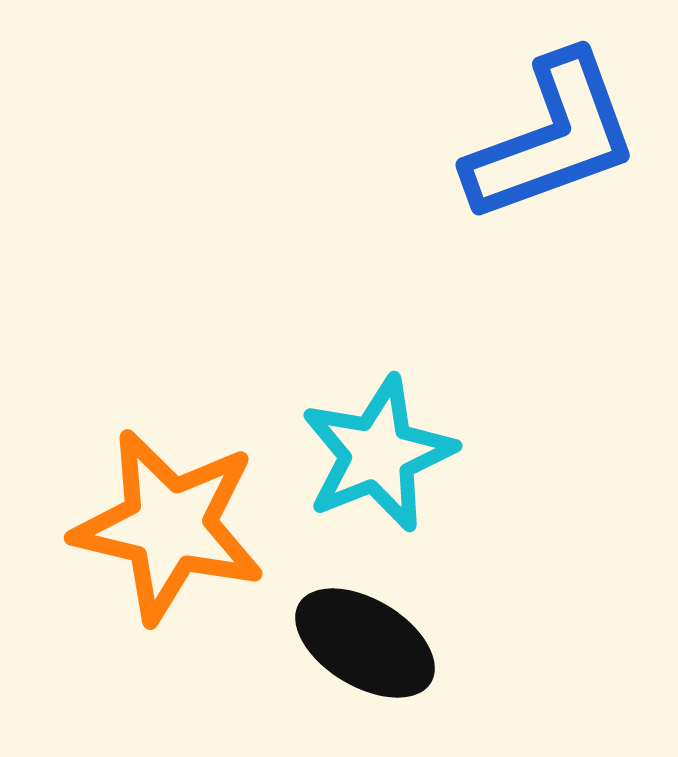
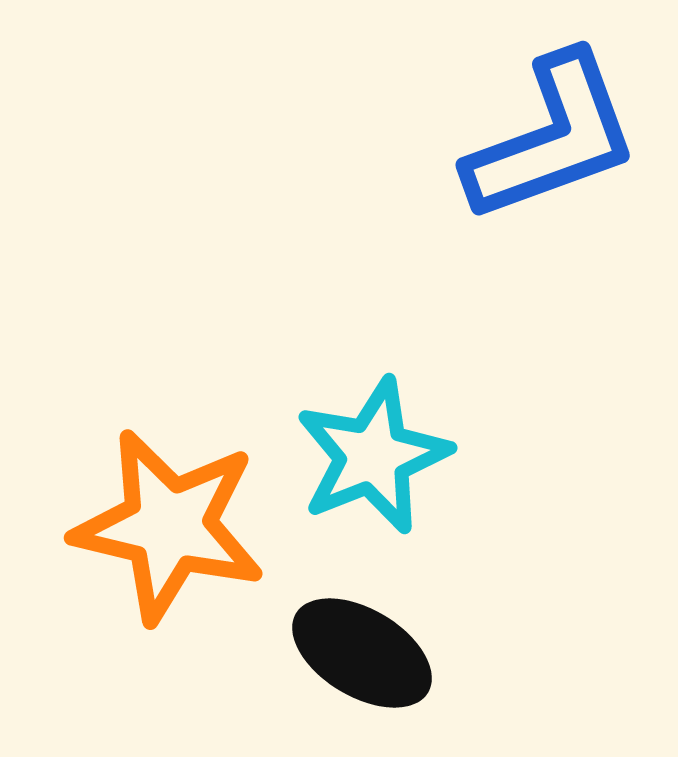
cyan star: moved 5 px left, 2 px down
black ellipse: moved 3 px left, 10 px down
